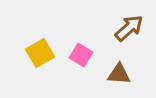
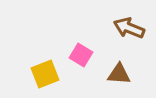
brown arrow: rotated 116 degrees counterclockwise
yellow square: moved 5 px right, 21 px down; rotated 8 degrees clockwise
